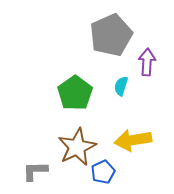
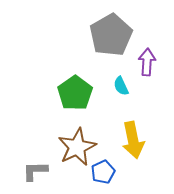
gray pentagon: rotated 6 degrees counterclockwise
cyan semicircle: rotated 42 degrees counterclockwise
yellow arrow: rotated 93 degrees counterclockwise
